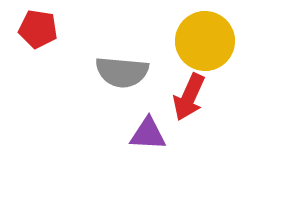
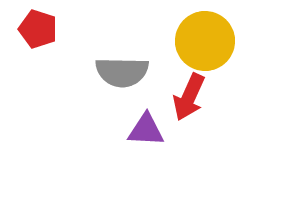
red pentagon: rotated 9 degrees clockwise
gray semicircle: rotated 4 degrees counterclockwise
purple triangle: moved 2 px left, 4 px up
